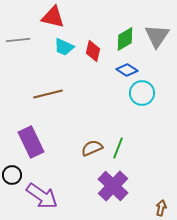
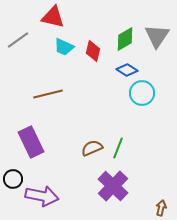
gray line: rotated 30 degrees counterclockwise
black circle: moved 1 px right, 4 px down
purple arrow: rotated 24 degrees counterclockwise
